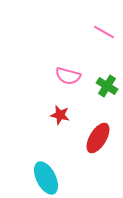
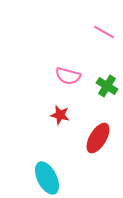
cyan ellipse: moved 1 px right
